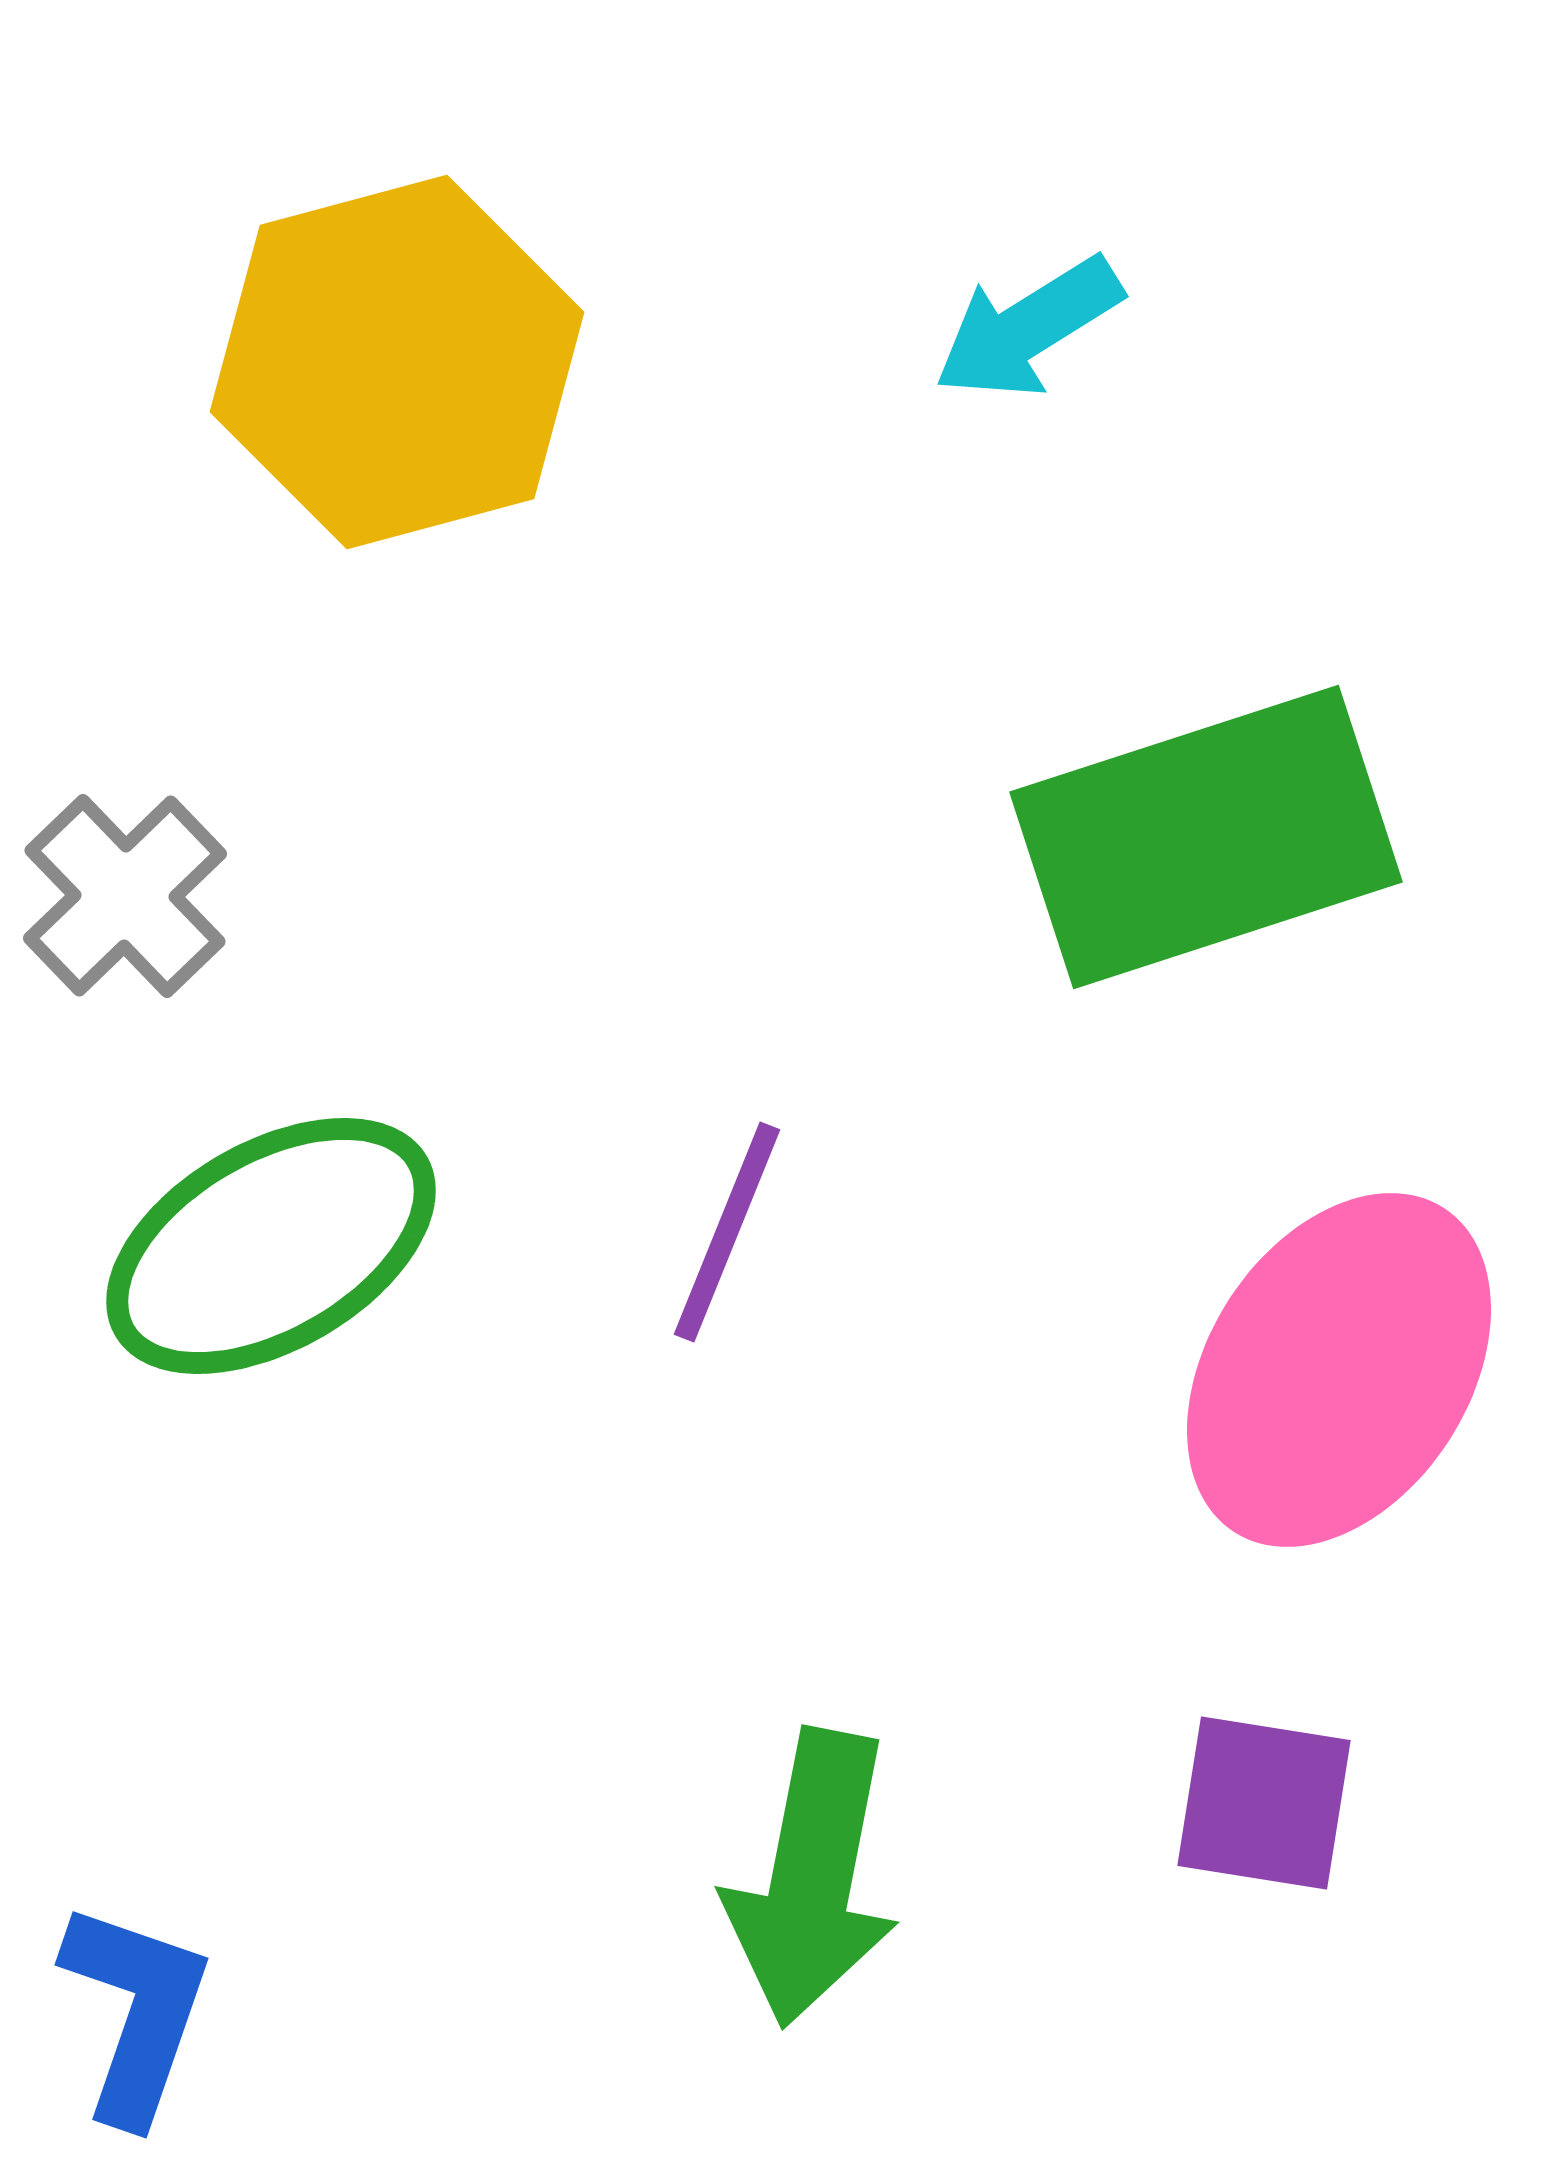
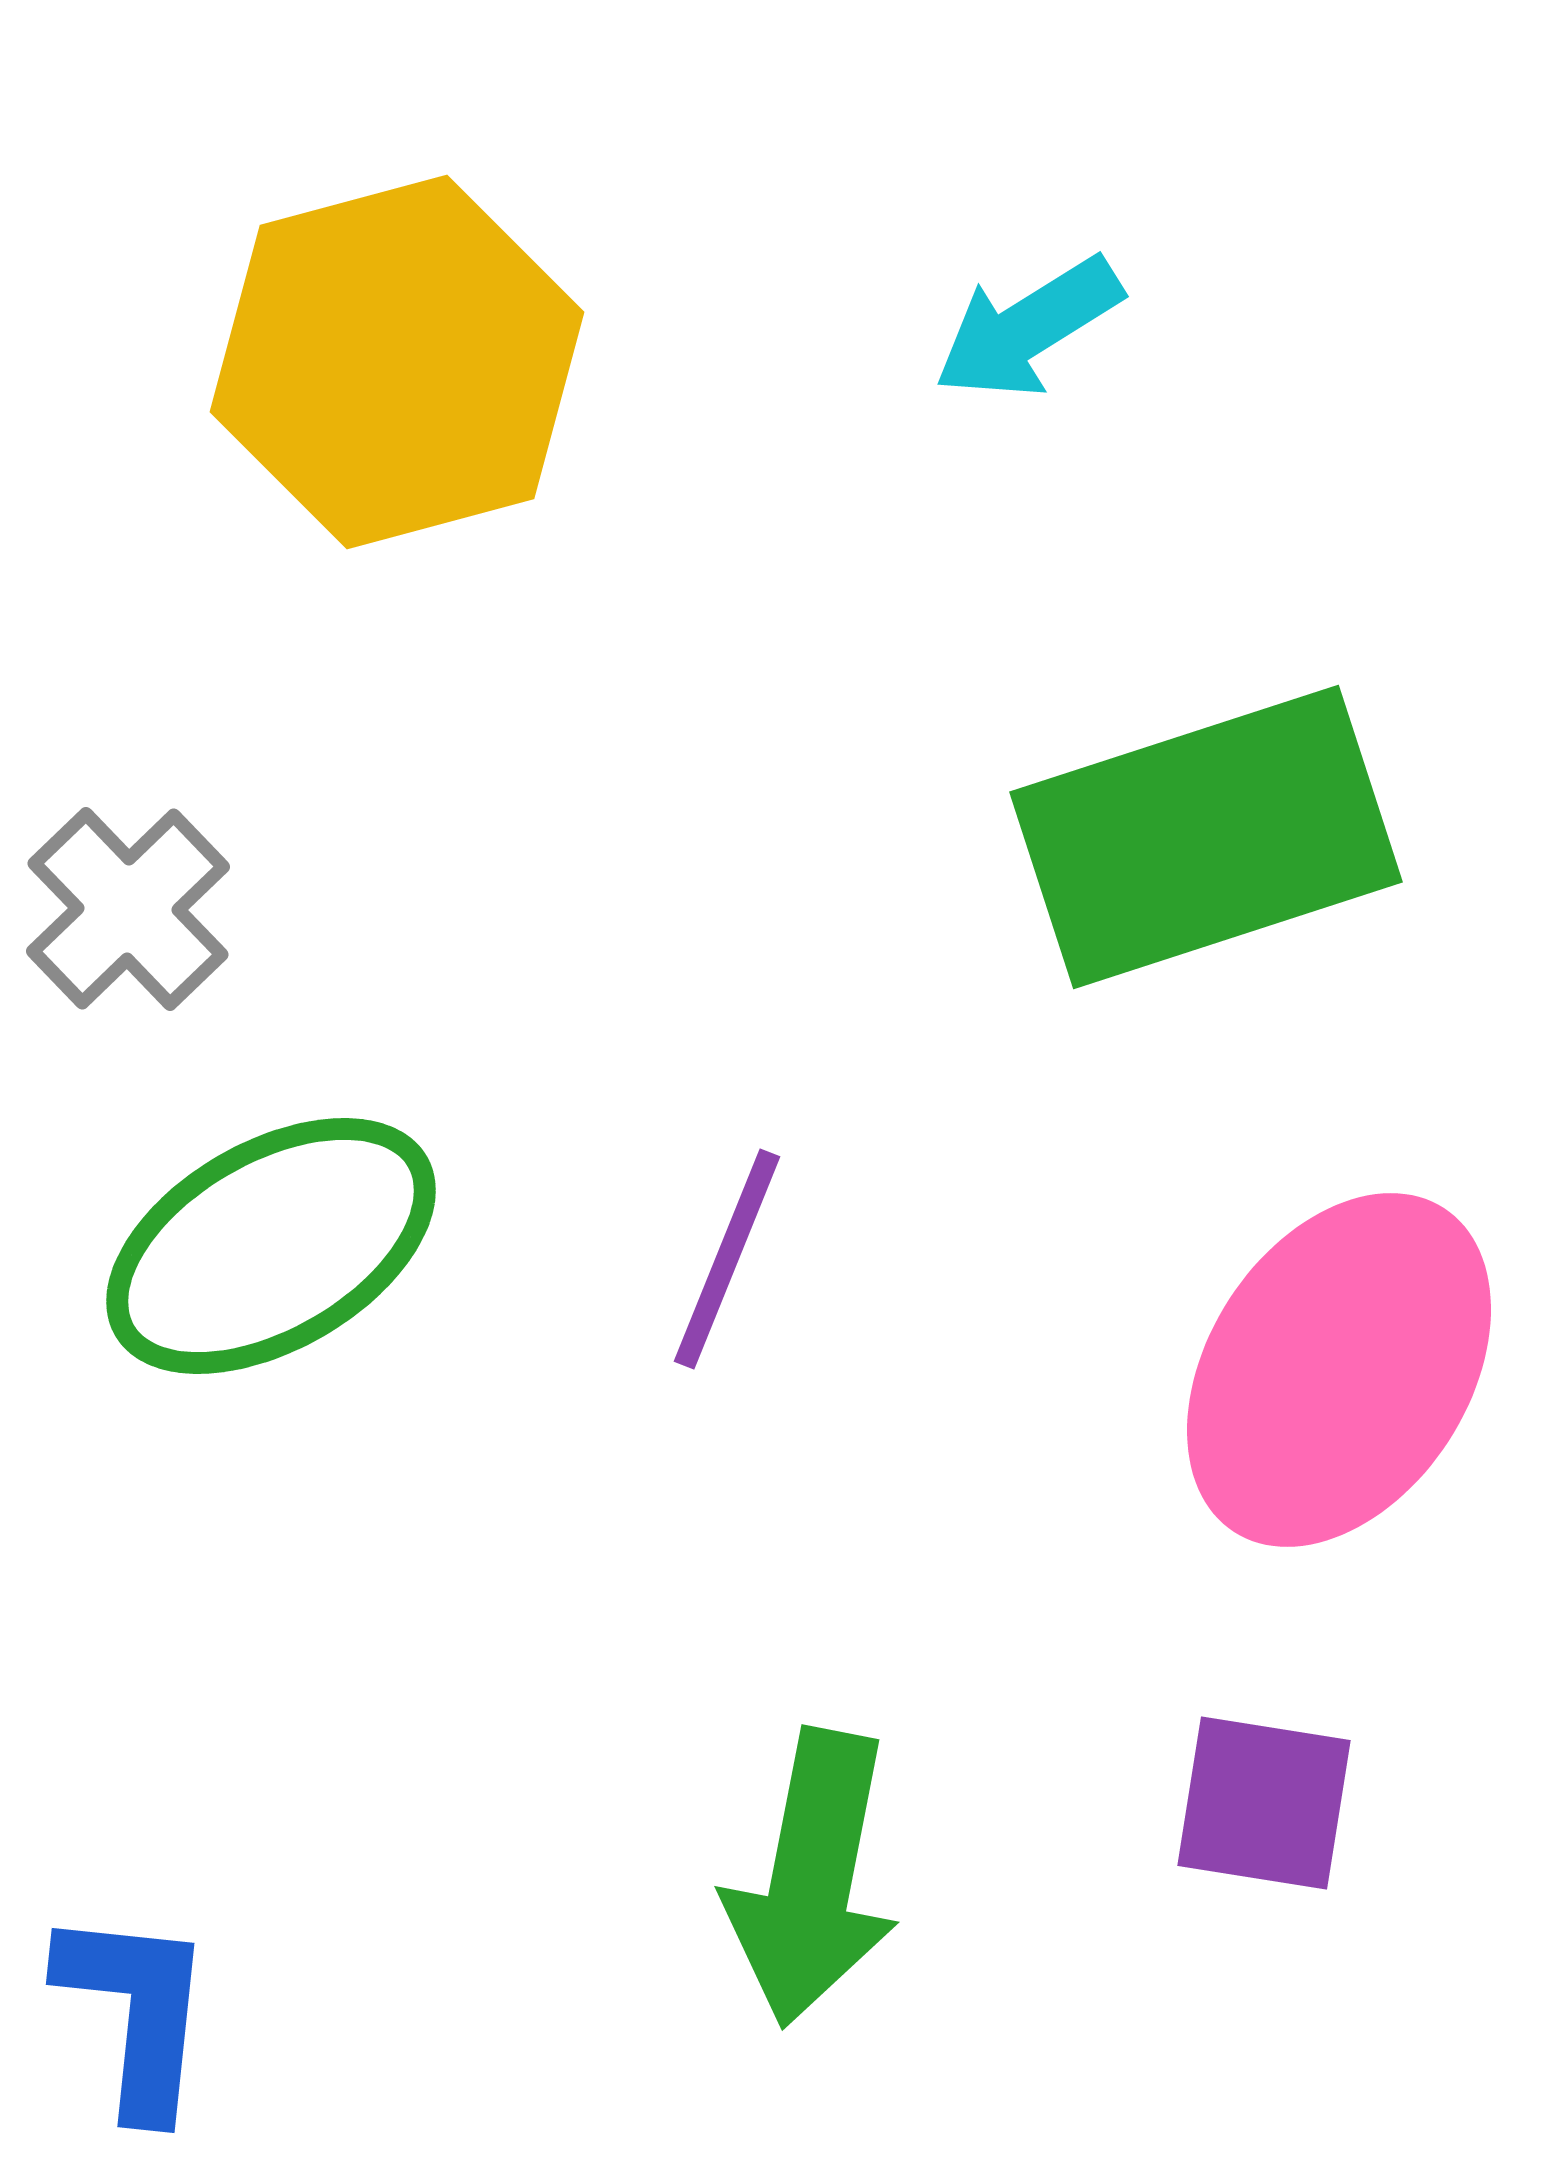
gray cross: moved 3 px right, 13 px down
purple line: moved 27 px down
blue L-shape: rotated 13 degrees counterclockwise
